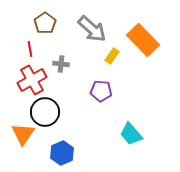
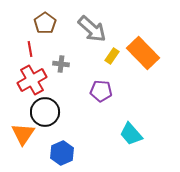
orange rectangle: moved 13 px down
